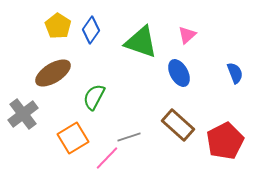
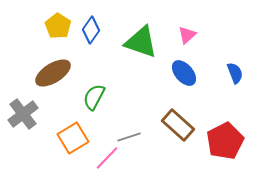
blue ellipse: moved 5 px right; rotated 12 degrees counterclockwise
